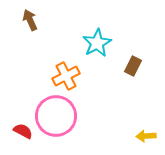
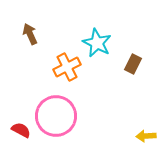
brown arrow: moved 14 px down
cyan star: rotated 16 degrees counterclockwise
brown rectangle: moved 2 px up
orange cross: moved 1 px right, 9 px up
red semicircle: moved 2 px left, 1 px up
